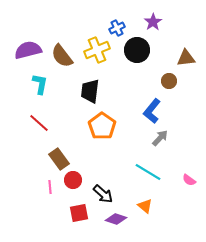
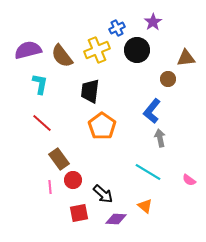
brown circle: moved 1 px left, 2 px up
red line: moved 3 px right
gray arrow: rotated 54 degrees counterclockwise
purple diamond: rotated 15 degrees counterclockwise
